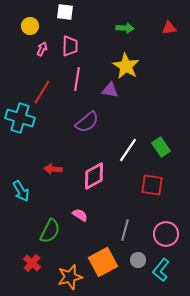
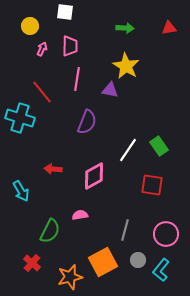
red line: rotated 70 degrees counterclockwise
purple semicircle: rotated 30 degrees counterclockwise
green rectangle: moved 2 px left, 1 px up
pink semicircle: rotated 42 degrees counterclockwise
